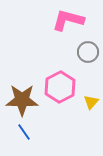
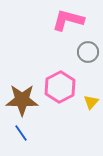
blue line: moved 3 px left, 1 px down
